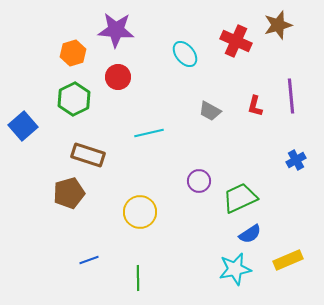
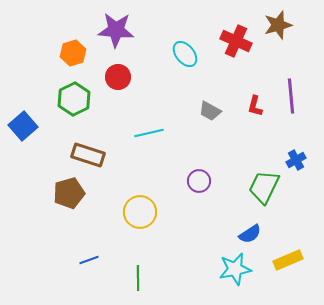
green trapezoid: moved 24 px right, 11 px up; rotated 39 degrees counterclockwise
